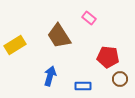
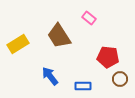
yellow rectangle: moved 3 px right, 1 px up
blue arrow: rotated 54 degrees counterclockwise
